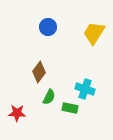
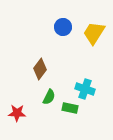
blue circle: moved 15 px right
brown diamond: moved 1 px right, 3 px up
